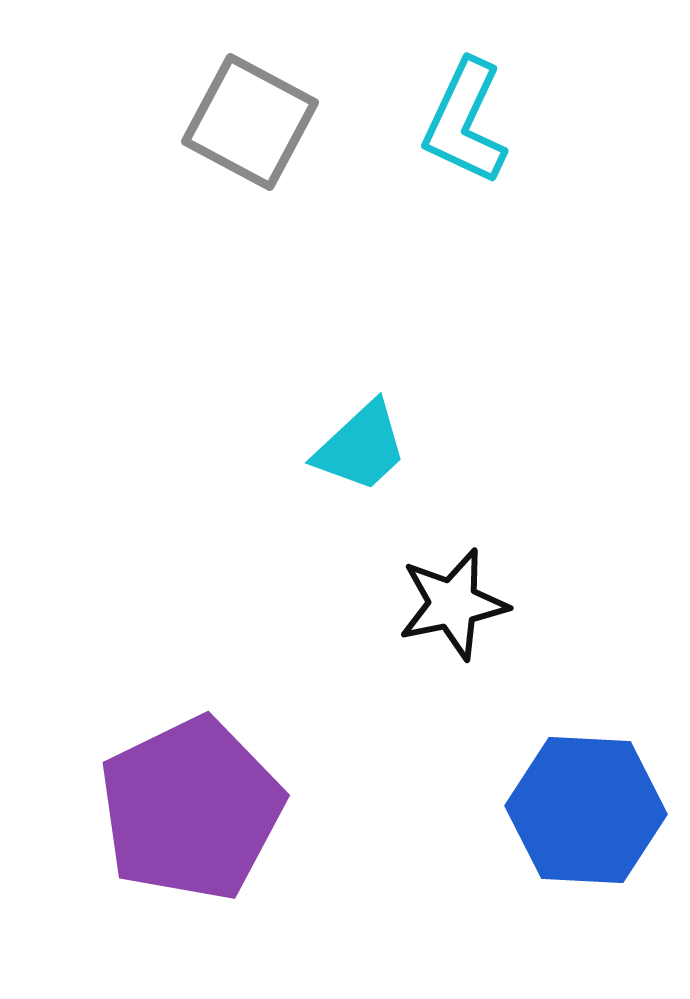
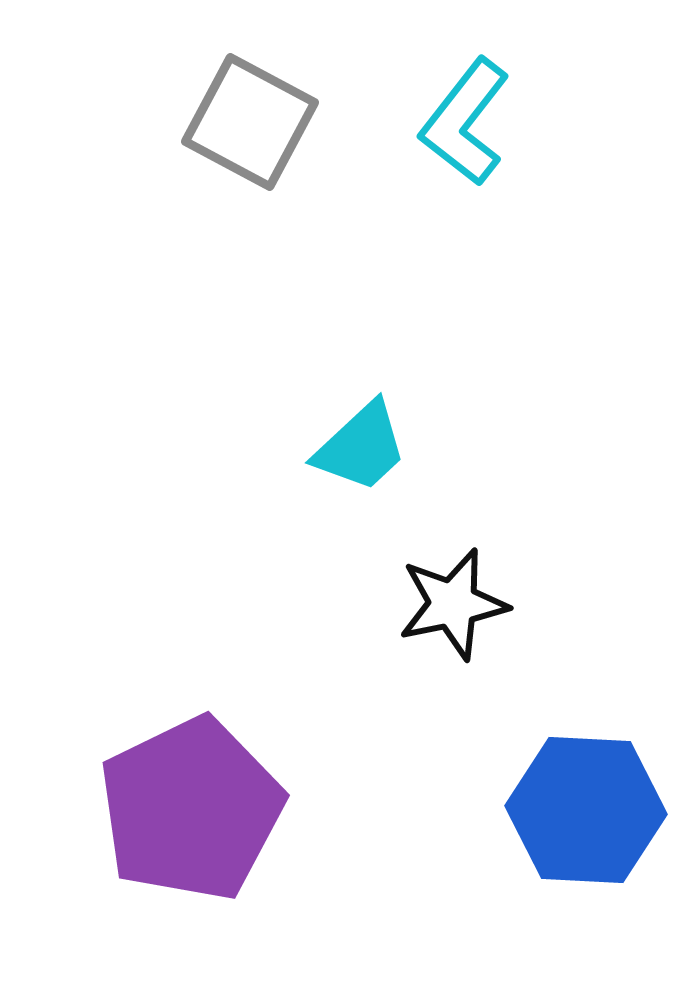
cyan L-shape: rotated 13 degrees clockwise
